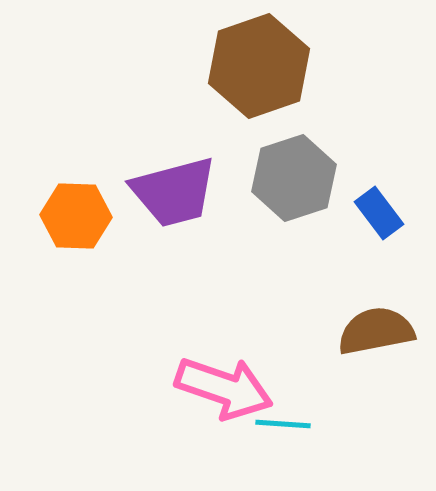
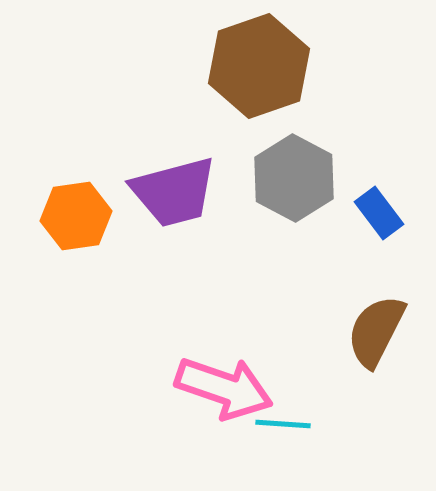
gray hexagon: rotated 14 degrees counterclockwise
orange hexagon: rotated 10 degrees counterclockwise
brown semicircle: rotated 52 degrees counterclockwise
